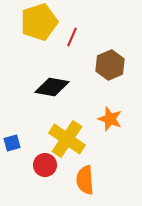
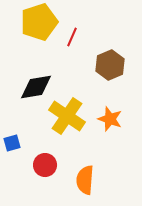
black diamond: moved 16 px left; rotated 20 degrees counterclockwise
yellow cross: moved 23 px up
orange semicircle: rotated 8 degrees clockwise
